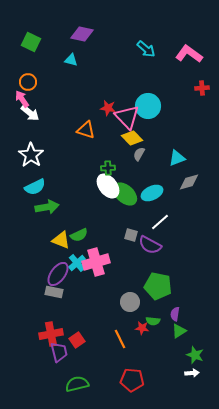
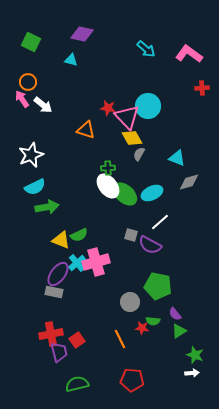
white arrow at (30, 113): moved 13 px right, 8 px up
yellow diamond at (132, 138): rotated 15 degrees clockwise
white star at (31, 155): rotated 15 degrees clockwise
cyan triangle at (177, 158): rotated 42 degrees clockwise
purple semicircle at (175, 314): rotated 48 degrees counterclockwise
